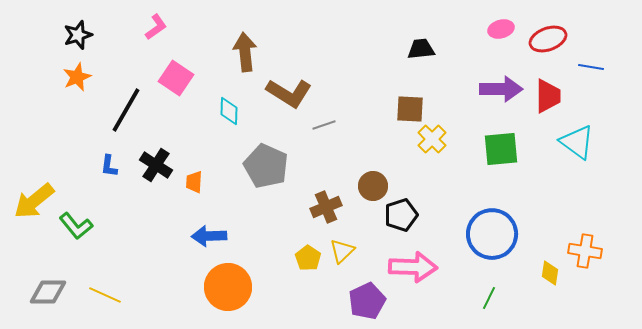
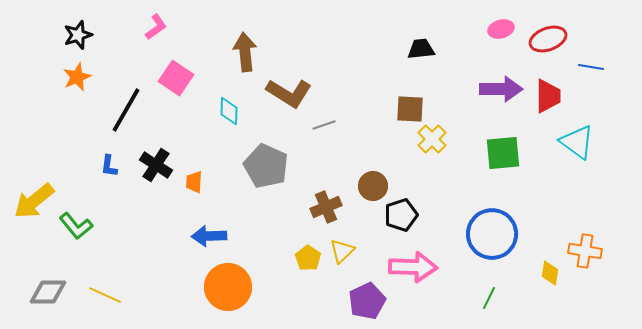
green square: moved 2 px right, 4 px down
